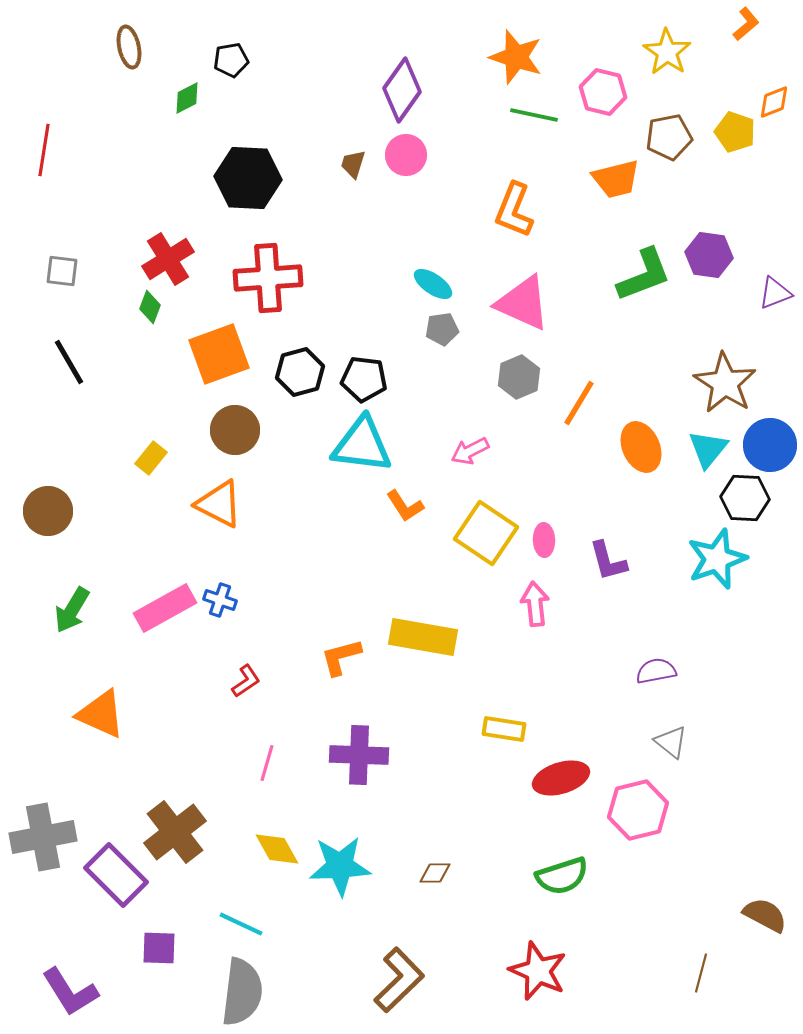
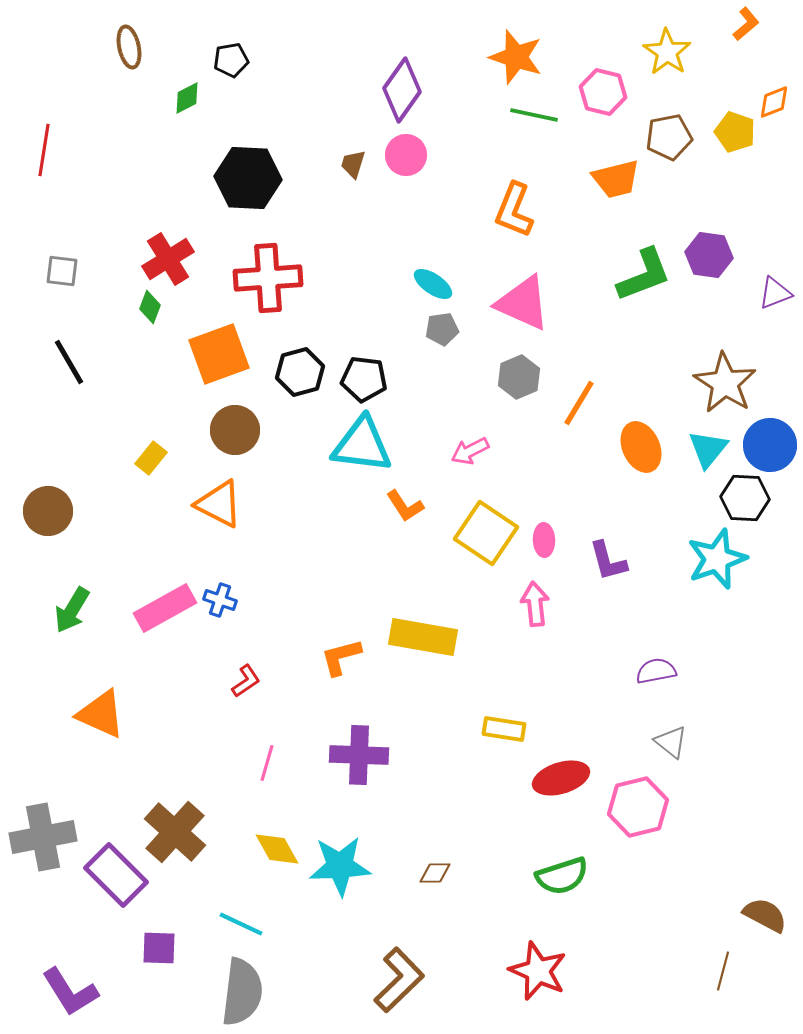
pink hexagon at (638, 810): moved 3 px up
brown cross at (175, 832): rotated 10 degrees counterclockwise
brown line at (701, 973): moved 22 px right, 2 px up
